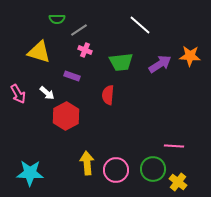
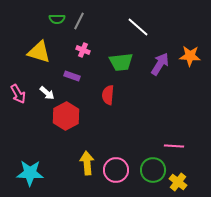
white line: moved 2 px left, 2 px down
gray line: moved 9 px up; rotated 30 degrees counterclockwise
pink cross: moved 2 px left
purple arrow: rotated 25 degrees counterclockwise
green circle: moved 1 px down
